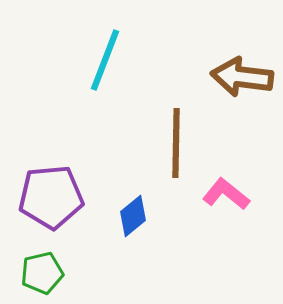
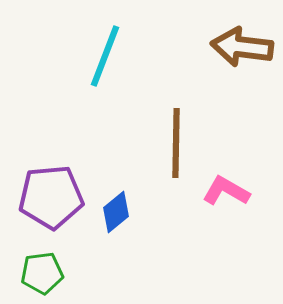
cyan line: moved 4 px up
brown arrow: moved 30 px up
pink L-shape: moved 3 px up; rotated 9 degrees counterclockwise
blue diamond: moved 17 px left, 4 px up
green pentagon: rotated 6 degrees clockwise
